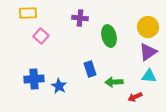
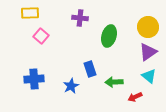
yellow rectangle: moved 2 px right
green ellipse: rotated 30 degrees clockwise
cyan triangle: rotated 35 degrees clockwise
blue star: moved 12 px right; rotated 14 degrees clockwise
